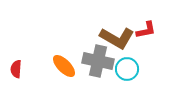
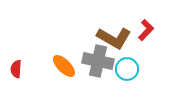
red L-shape: rotated 35 degrees counterclockwise
brown L-shape: moved 3 px left
